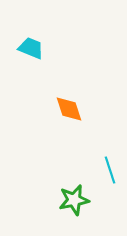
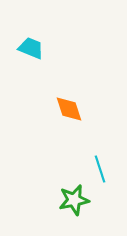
cyan line: moved 10 px left, 1 px up
